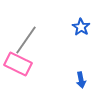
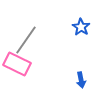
pink rectangle: moved 1 px left
